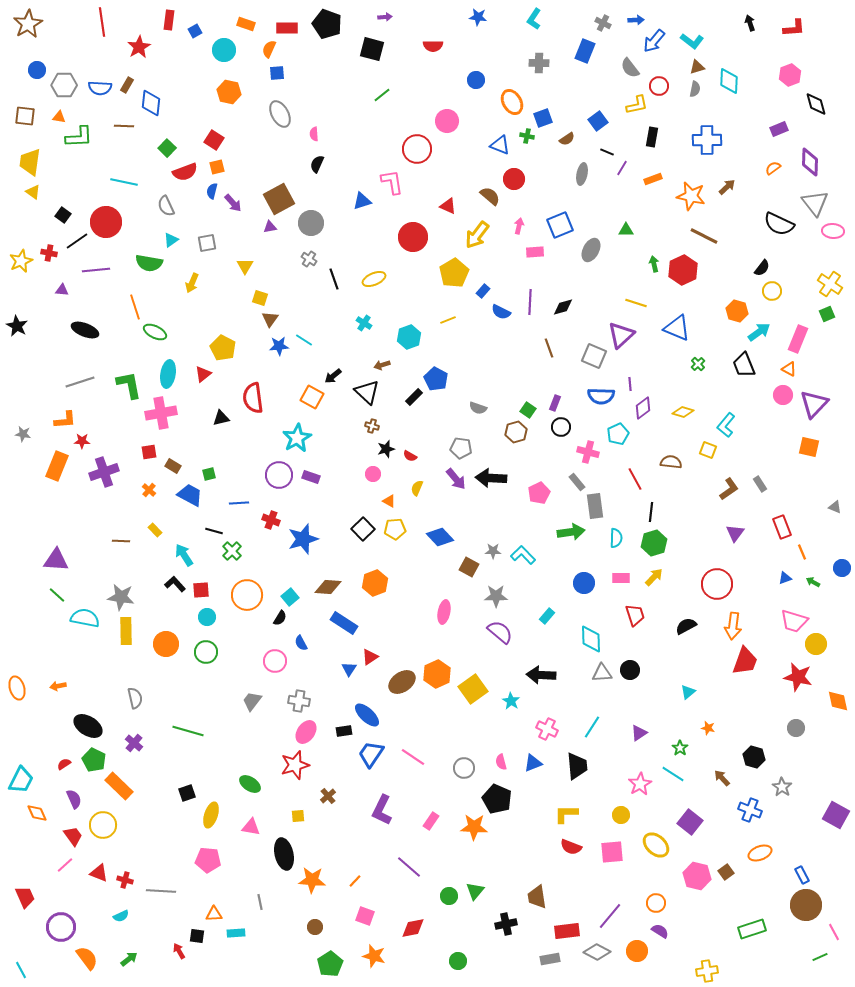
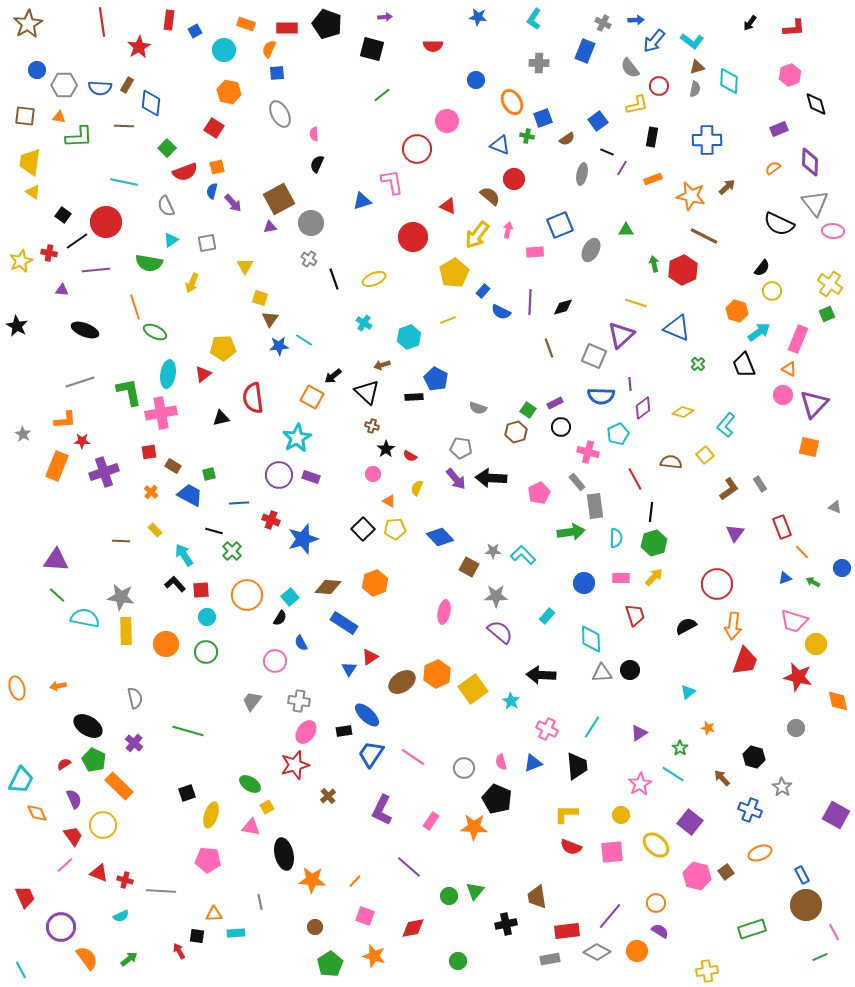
black arrow at (750, 23): rotated 126 degrees counterclockwise
red square at (214, 140): moved 12 px up
pink arrow at (519, 226): moved 11 px left, 4 px down
yellow pentagon at (223, 348): rotated 30 degrees counterclockwise
green L-shape at (129, 385): moved 7 px down
black rectangle at (414, 397): rotated 42 degrees clockwise
purple rectangle at (555, 403): rotated 42 degrees clockwise
gray star at (23, 434): rotated 21 degrees clockwise
black star at (386, 449): rotated 18 degrees counterclockwise
yellow square at (708, 450): moved 3 px left, 5 px down; rotated 30 degrees clockwise
orange cross at (149, 490): moved 2 px right, 2 px down
orange line at (802, 552): rotated 21 degrees counterclockwise
yellow square at (298, 816): moved 31 px left, 9 px up; rotated 24 degrees counterclockwise
